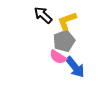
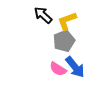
pink semicircle: moved 12 px down
